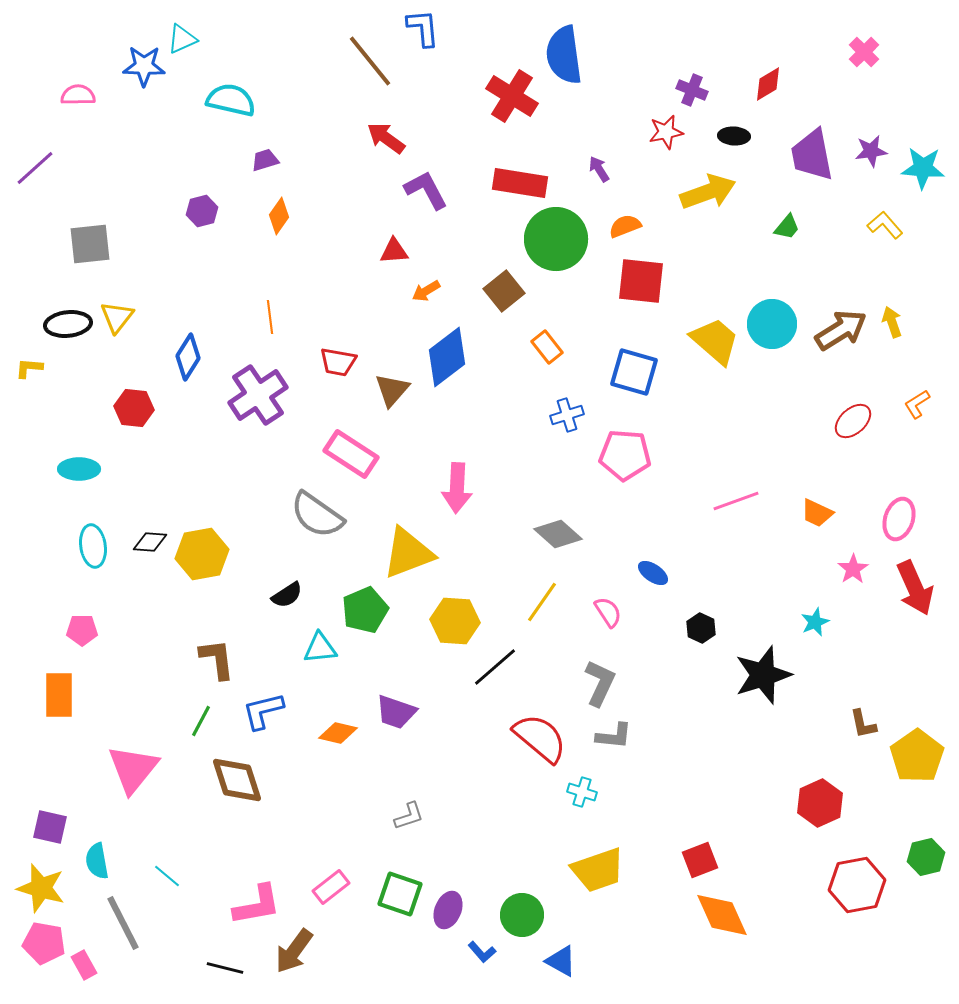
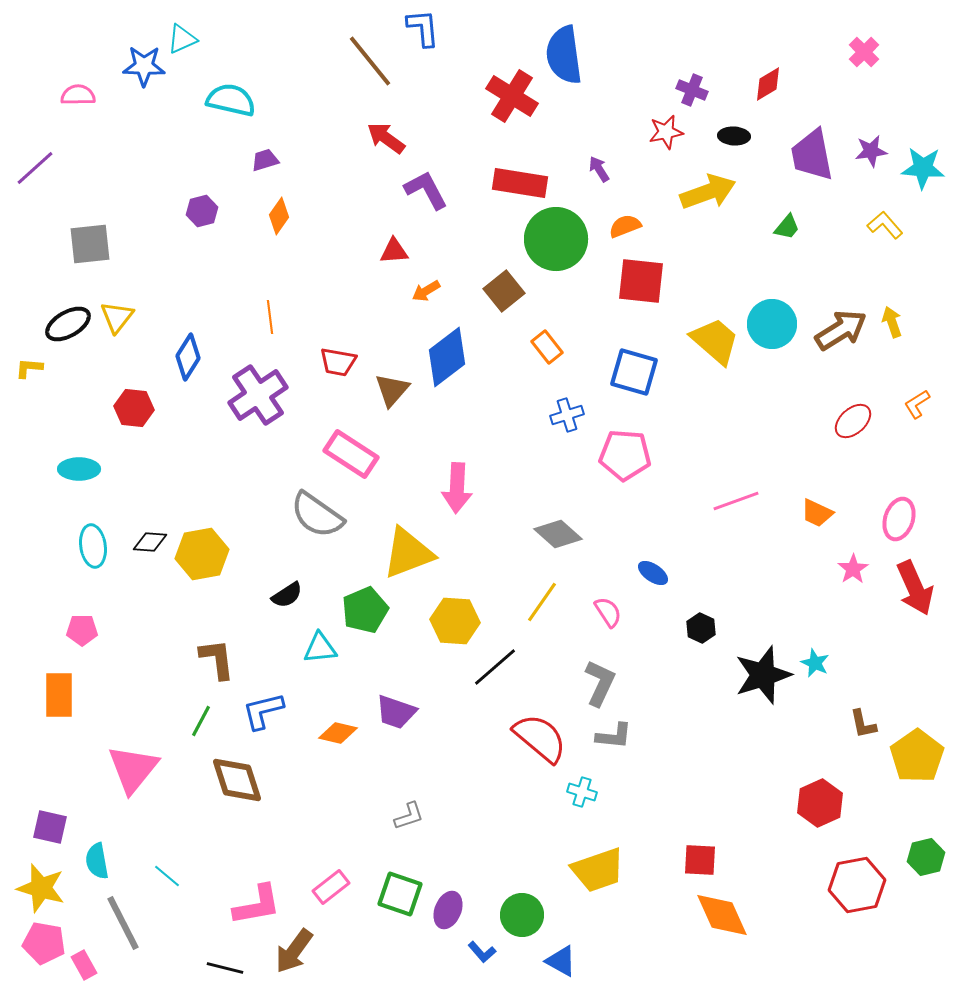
black ellipse at (68, 324): rotated 24 degrees counterclockwise
cyan star at (815, 622): moved 41 px down; rotated 24 degrees counterclockwise
red square at (700, 860): rotated 24 degrees clockwise
